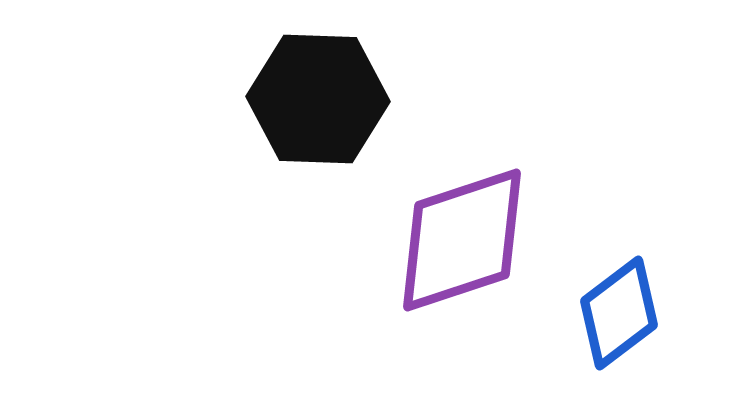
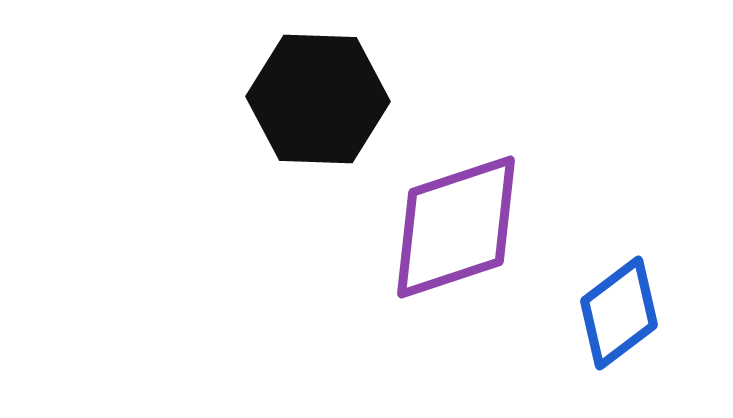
purple diamond: moved 6 px left, 13 px up
